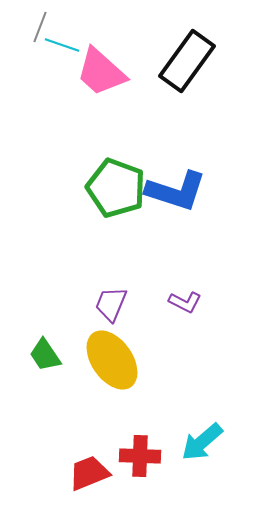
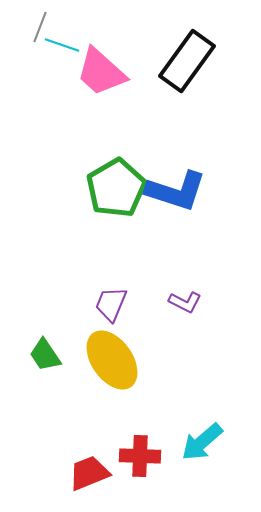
green pentagon: rotated 22 degrees clockwise
